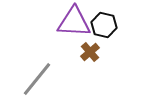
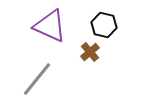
purple triangle: moved 24 px left, 4 px down; rotated 21 degrees clockwise
